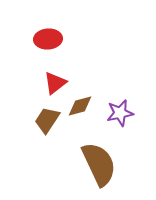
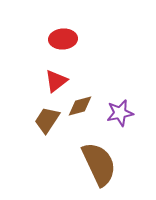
red ellipse: moved 15 px right
red triangle: moved 1 px right, 2 px up
